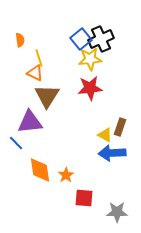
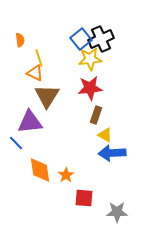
brown rectangle: moved 24 px left, 12 px up
